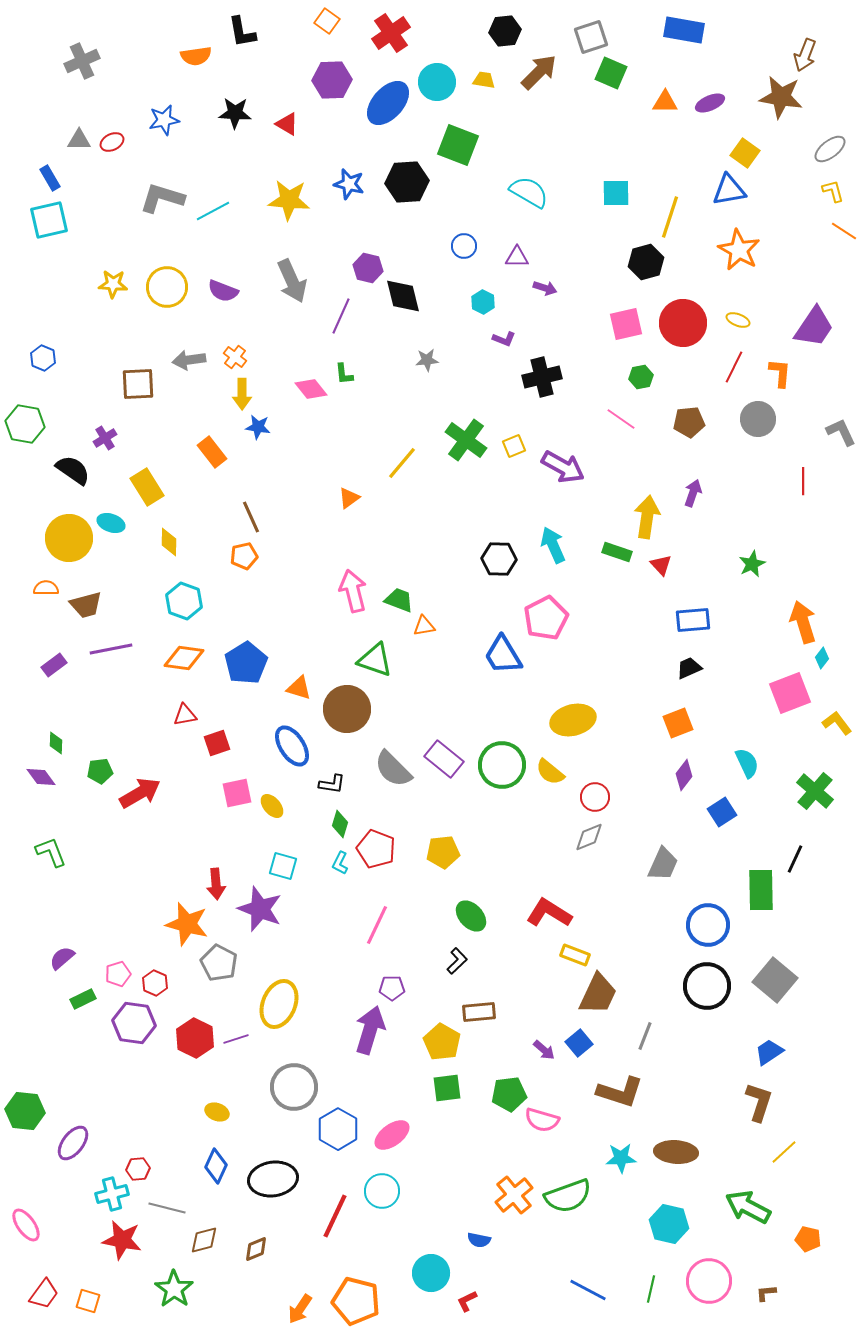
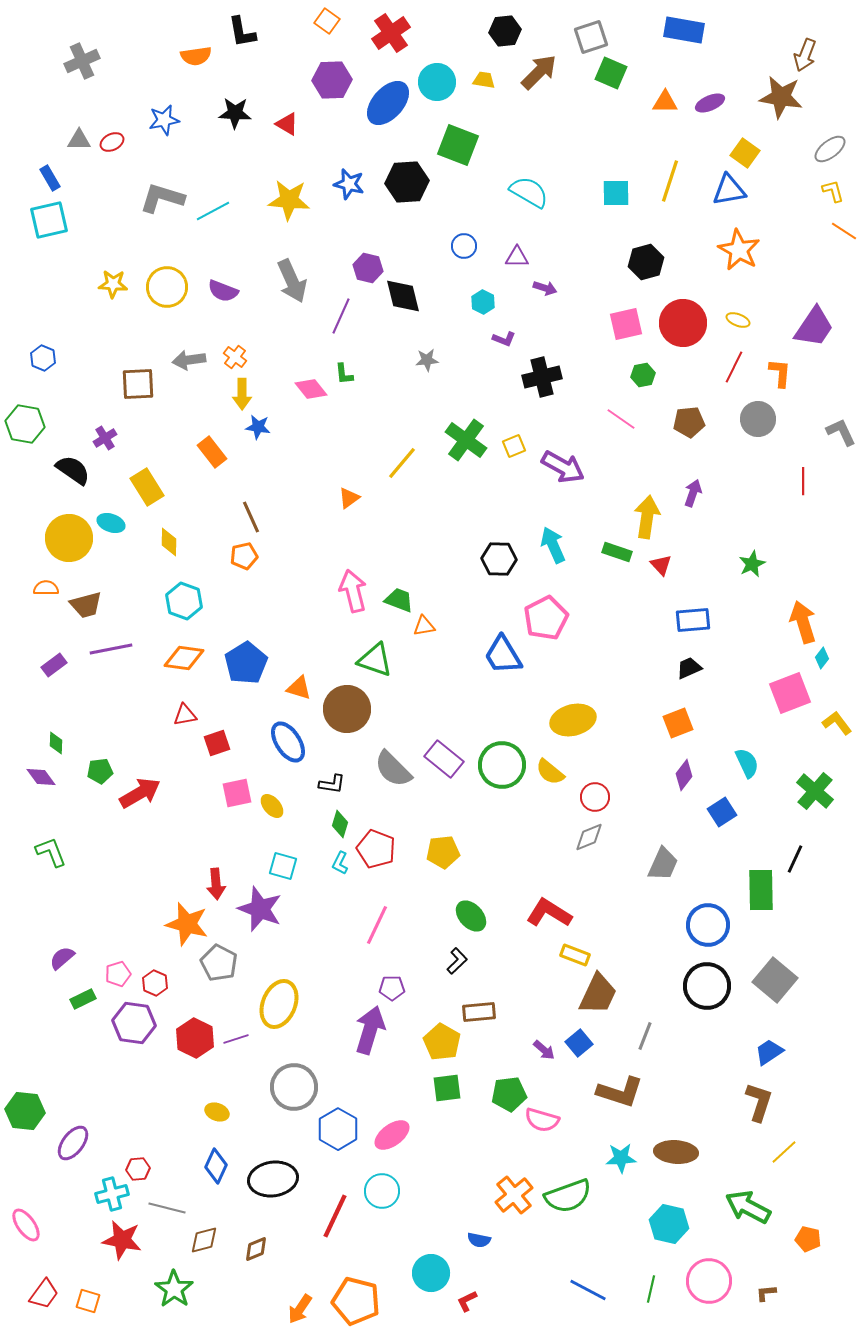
yellow line at (670, 217): moved 36 px up
green hexagon at (641, 377): moved 2 px right, 2 px up
blue ellipse at (292, 746): moved 4 px left, 4 px up
